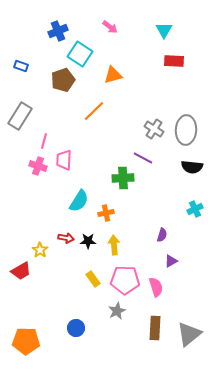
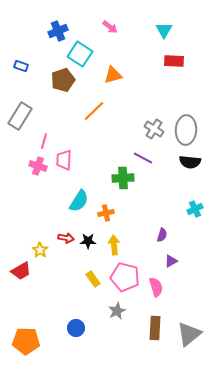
black semicircle: moved 2 px left, 5 px up
pink pentagon: moved 3 px up; rotated 12 degrees clockwise
